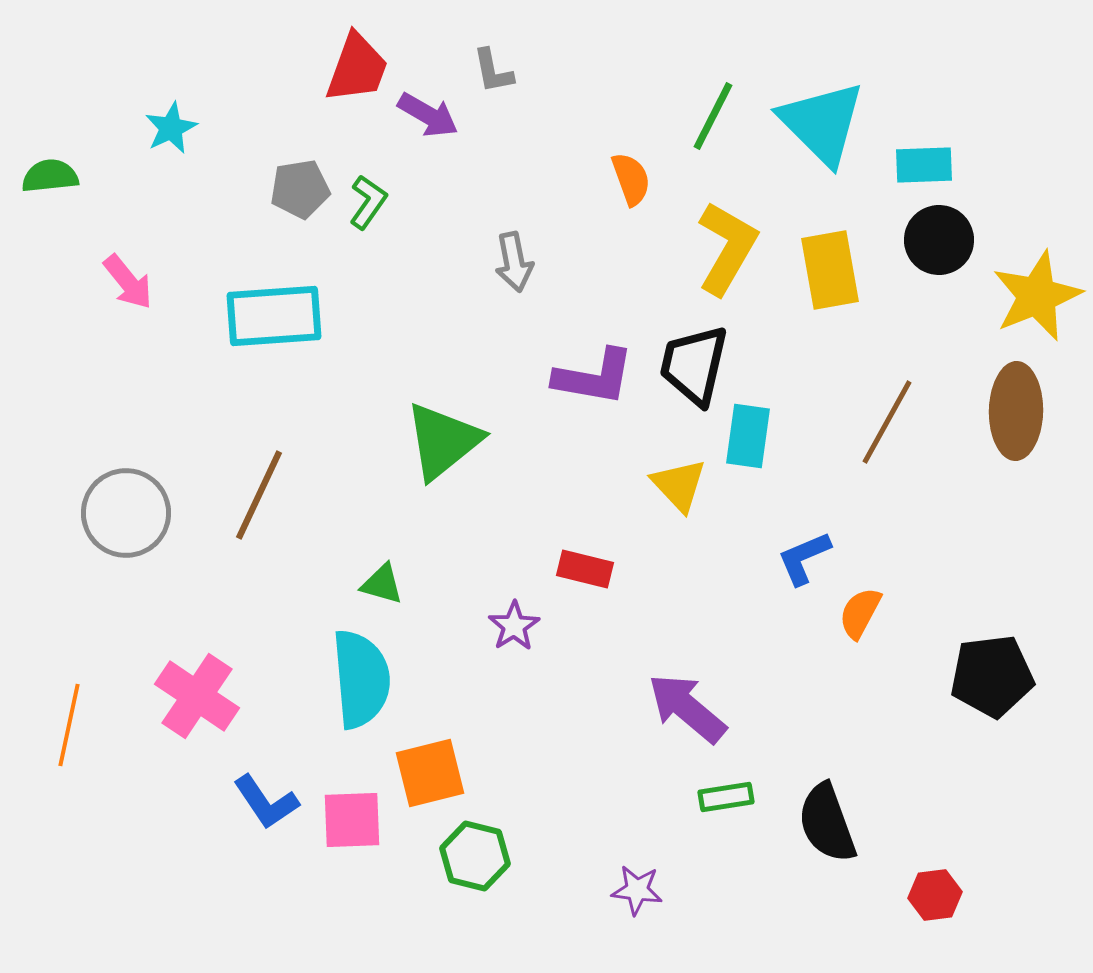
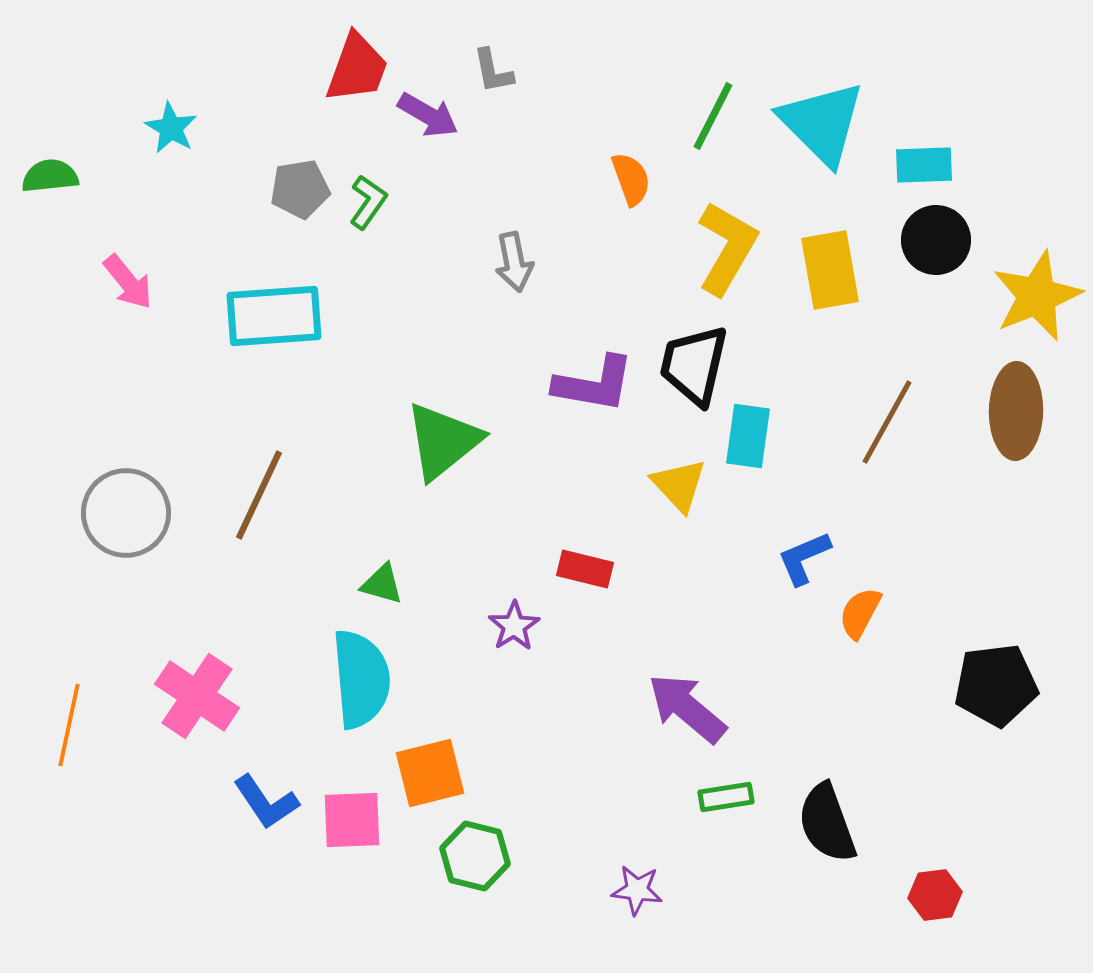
cyan star at (171, 128): rotated 16 degrees counterclockwise
black circle at (939, 240): moved 3 px left
purple L-shape at (594, 377): moved 7 px down
black pentagon at (992, 676): moved 4 px right, 9 px down
